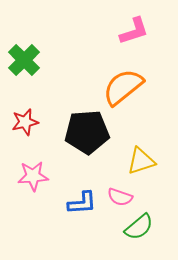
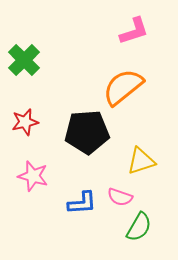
pink star: rotated 20 degrees clockwise
green semicircle: rotated 20 degrees counterclockwise
